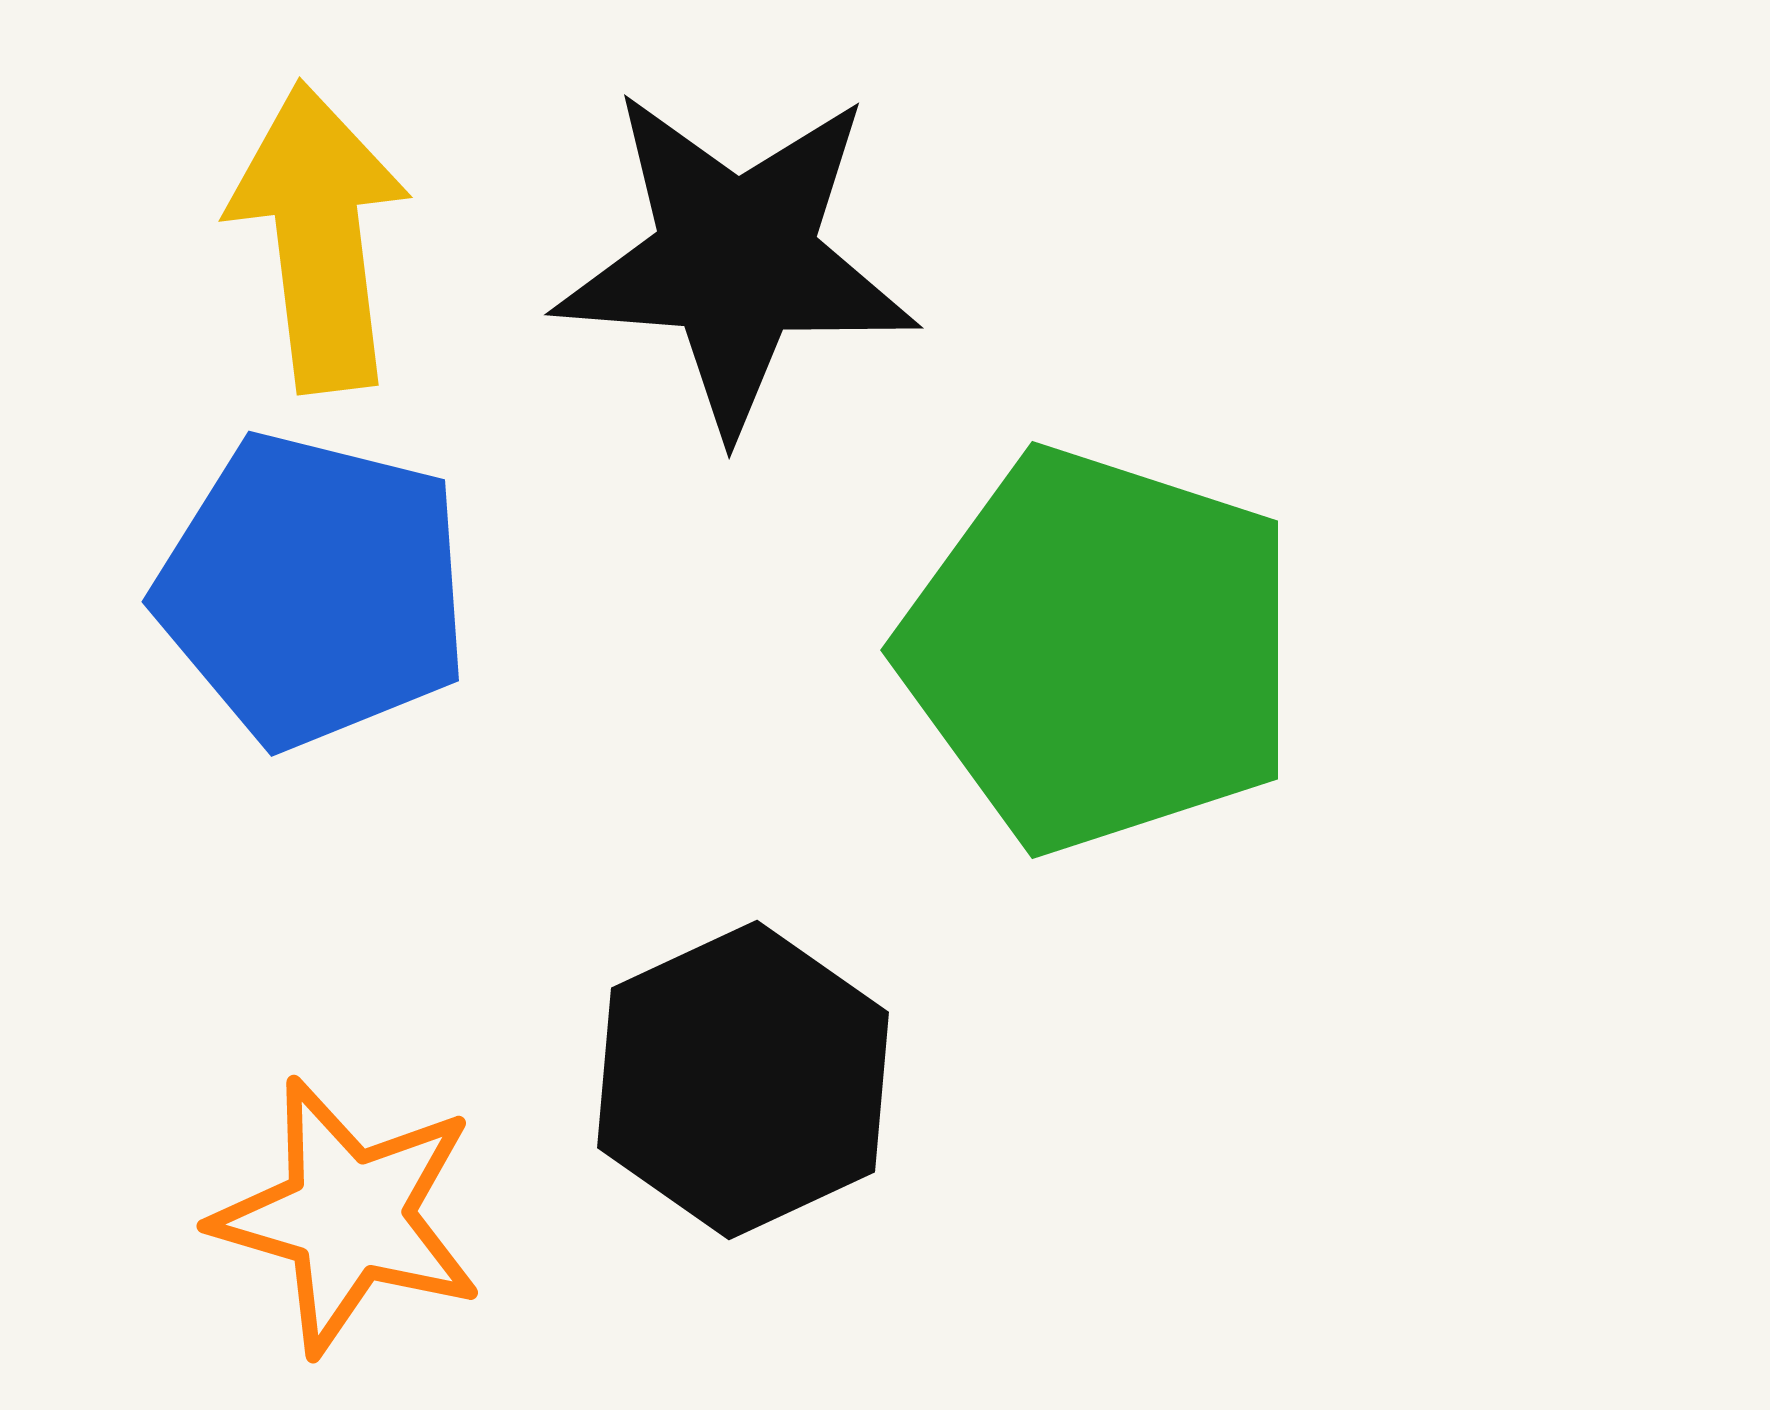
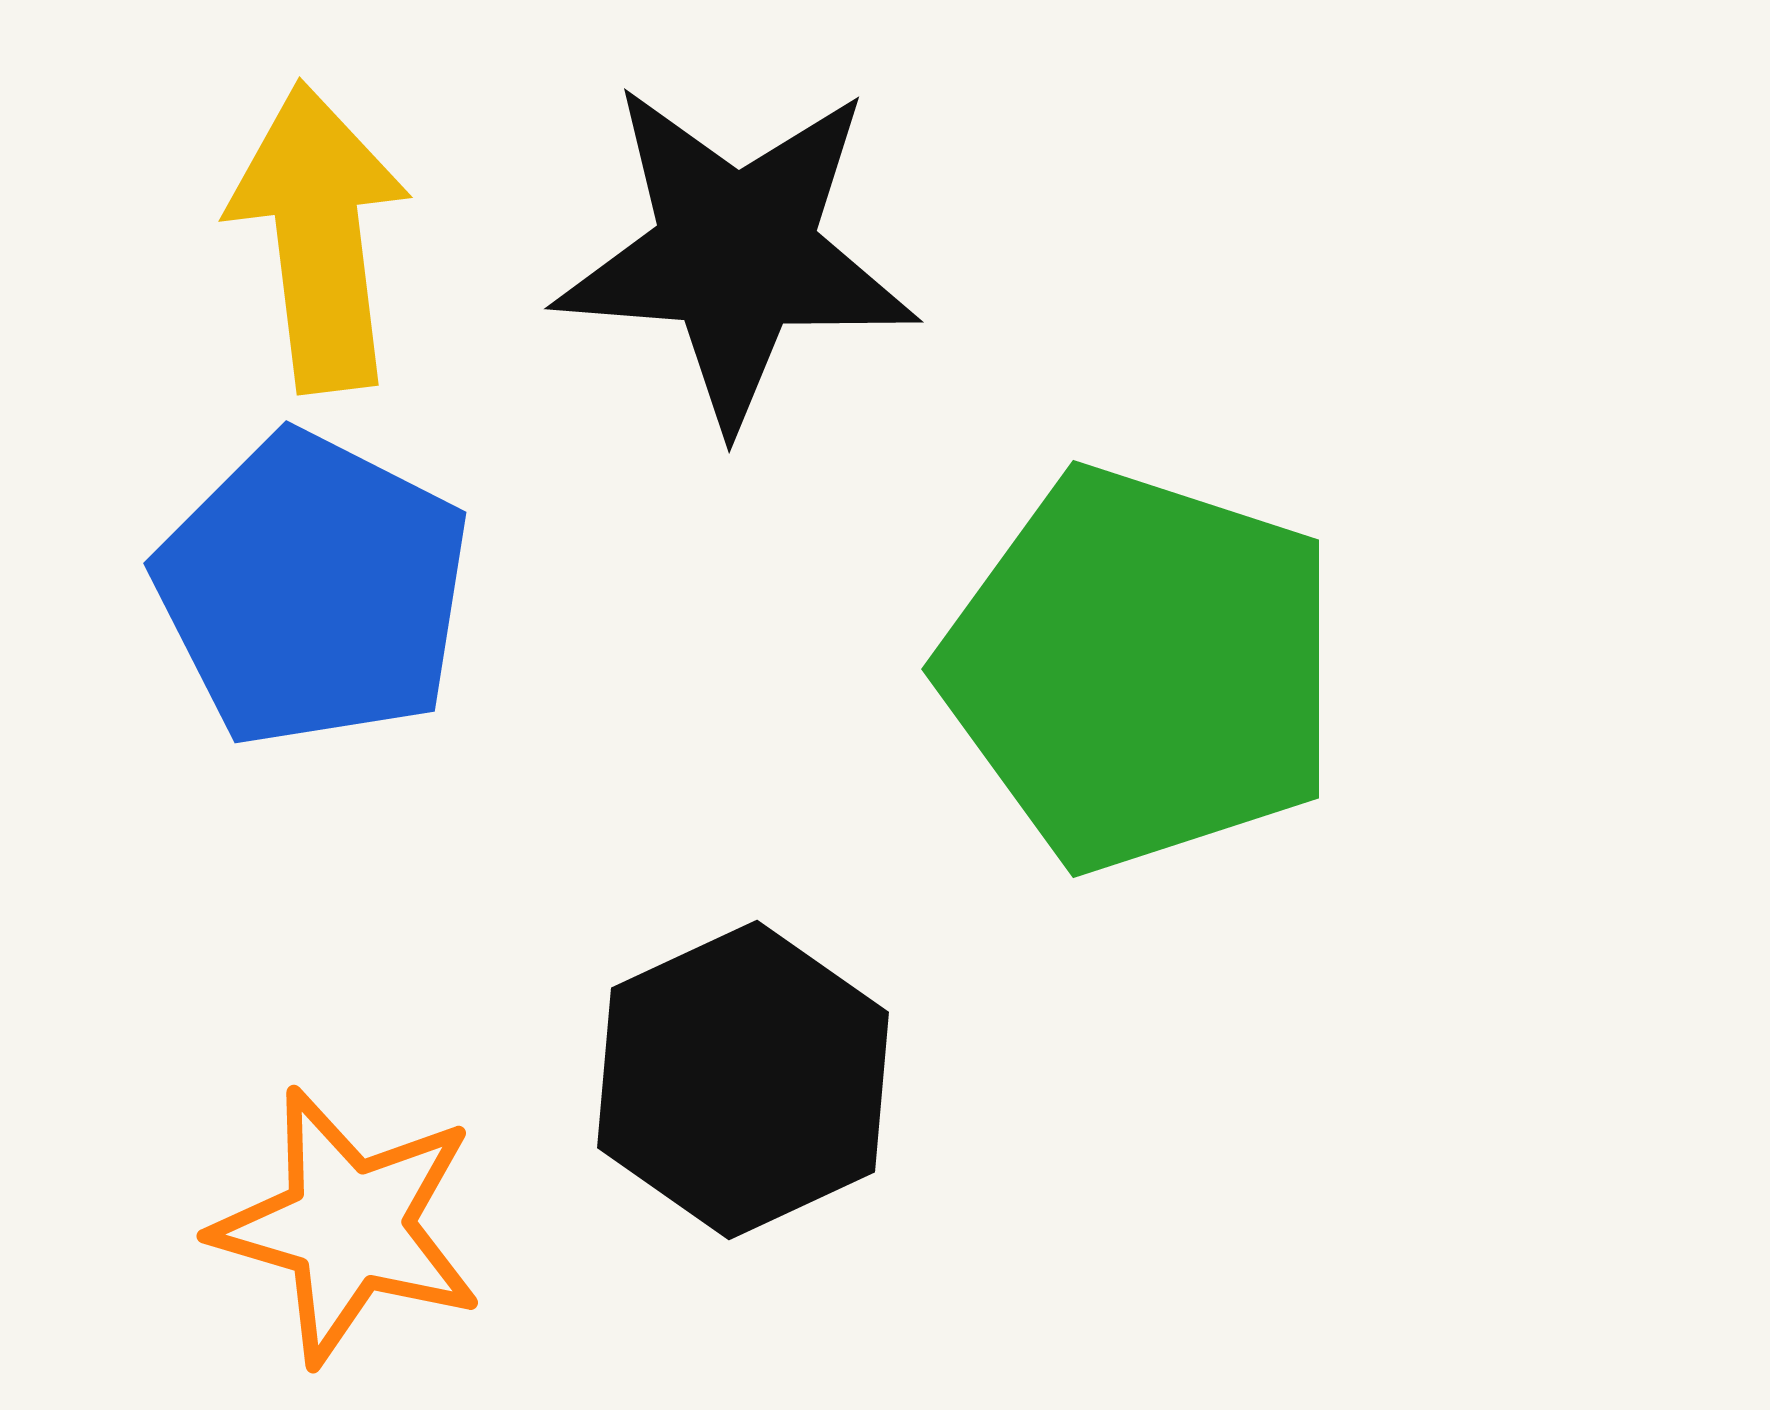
black star: moved 6 px up
blue pentagon: rotated 13 degrees clockwise
green pentagon: moved 41 px right, 19 px down
orange star: moved 10 px down
